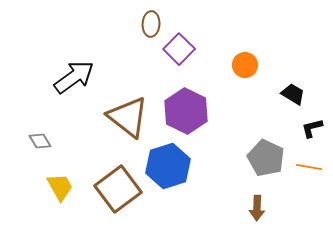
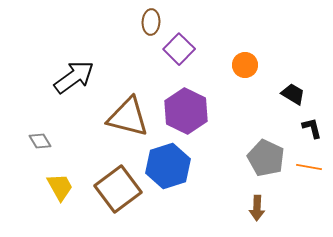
brown ellipse: moved 2 px up
brown triangle: rotated 24 degrees counterclockwise
black L-shape: rotated 90 degrees clockwise
